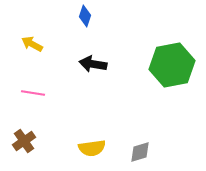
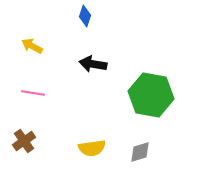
yellow arrow: moved 2 px down
green hexagon: moved 21 px left, 30 px down; rotated 21 degrees clockwise
